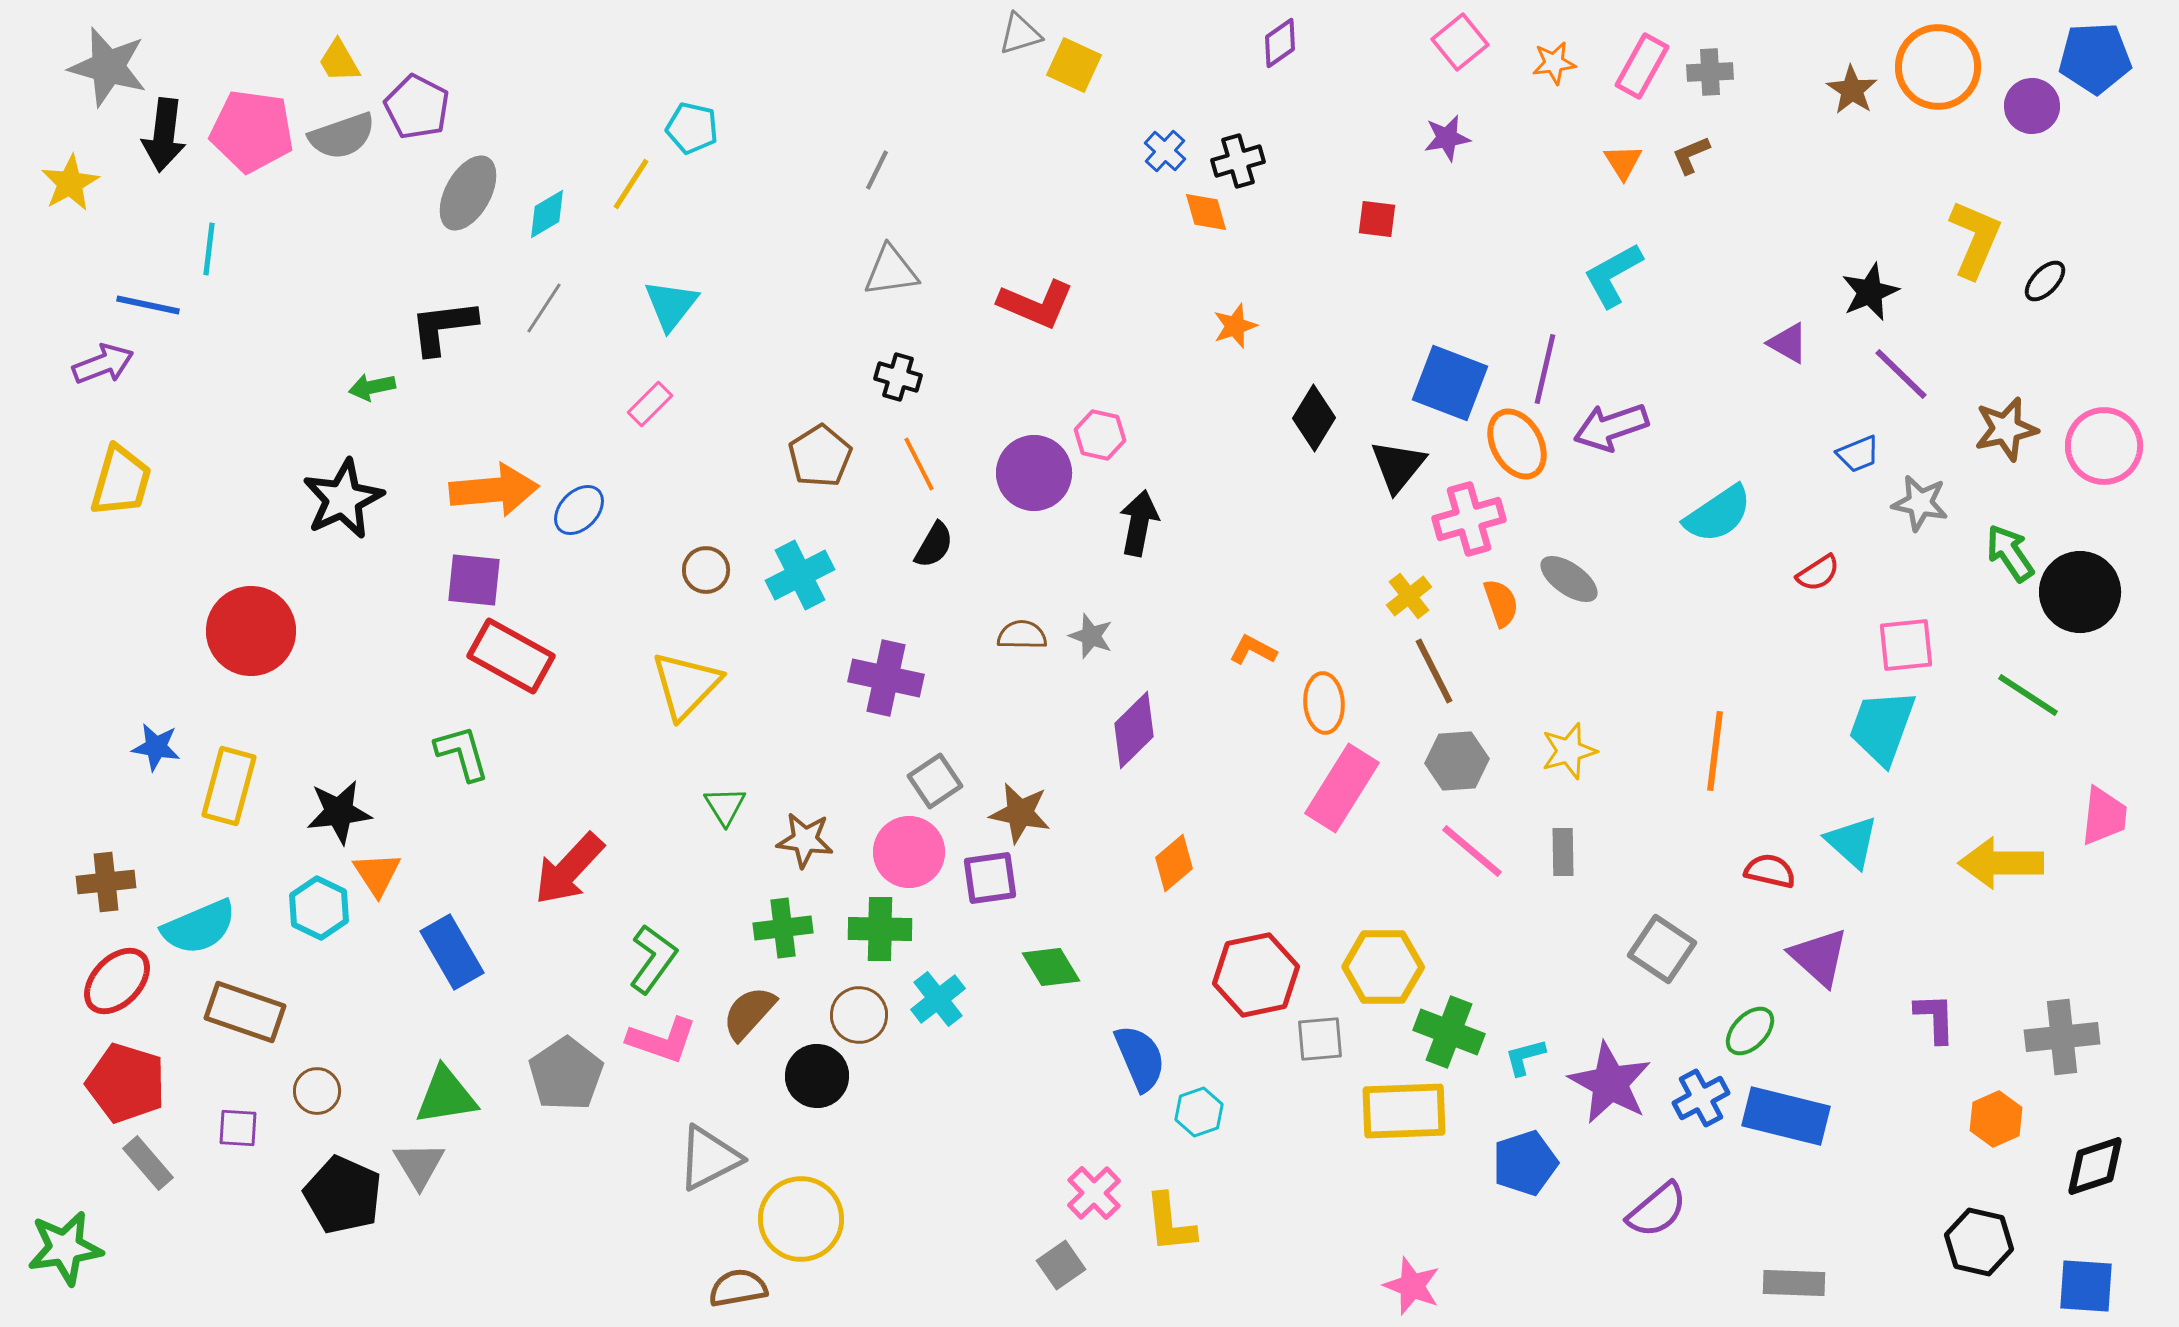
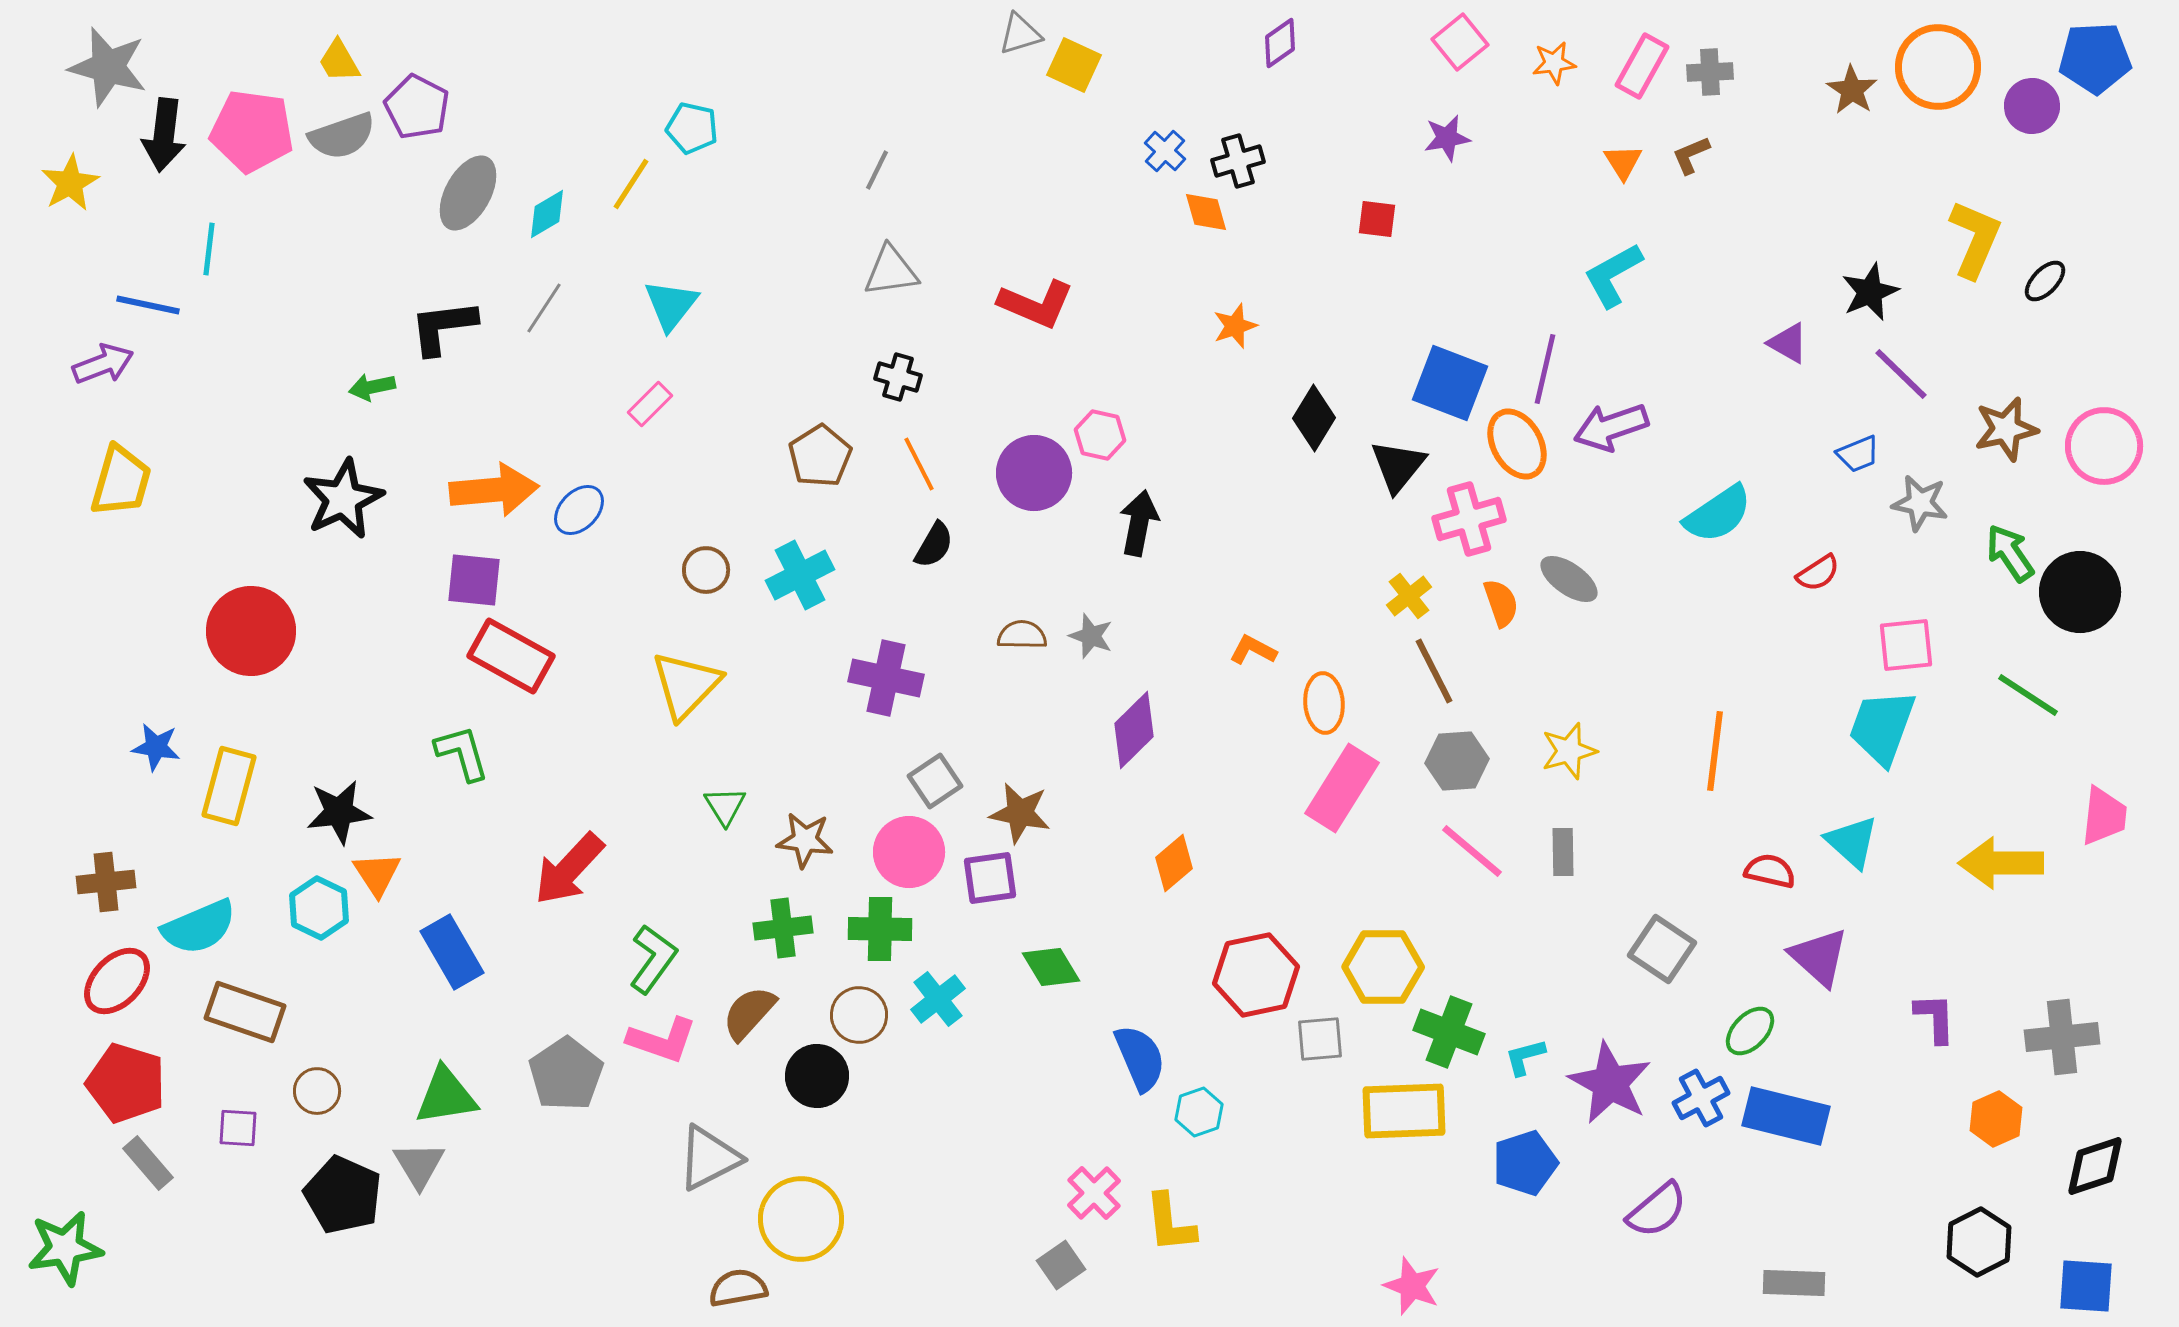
black hexagon at (1979, 1242): rotated 20 degrees clockwise
